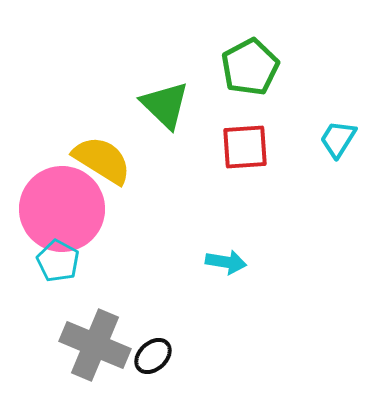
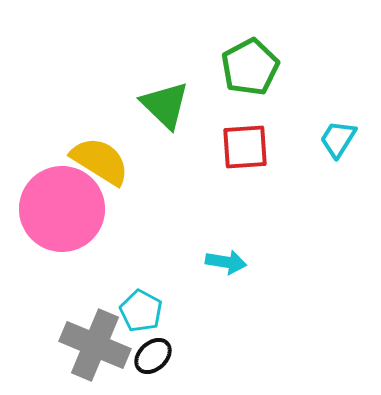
yellow semicircle: moved 2 px left, 1 px down
cyan pentagon: moved 83 px right, 50 px down
